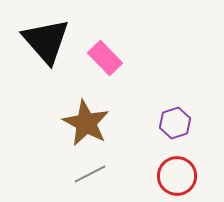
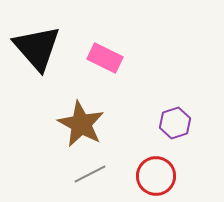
black triangle: moved 9 px left, 7 px down
pink rectangle: rotated 20 degrees counterclockwise
brown star: moved 5 px left, 1 px down
red circle: moved 21 px left
